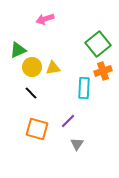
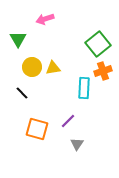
green triangle: moved 11 px up; rotated 36 degrees counterclockwise
black line: moved 9 px left
